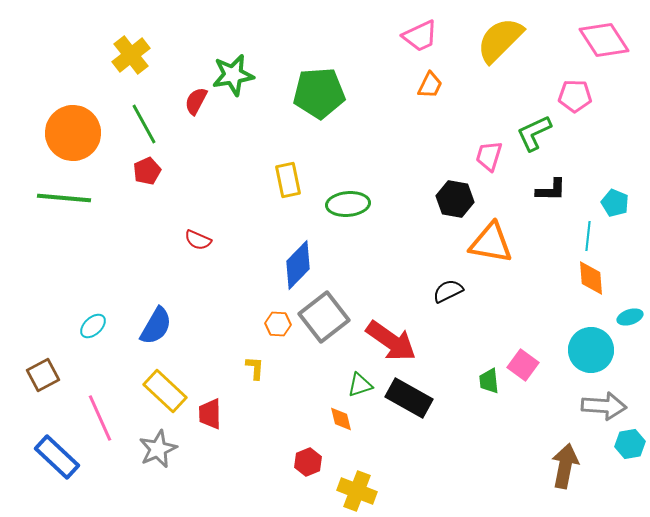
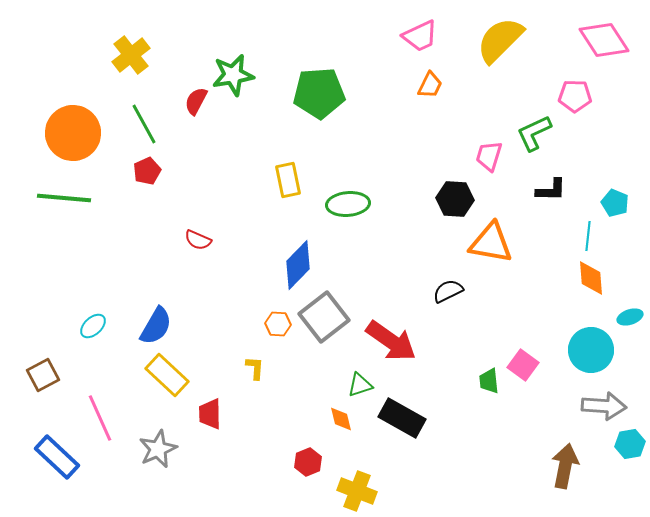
black hexagon at (455, 199): rotated 6 degrees counterclockwise
yellow rectangle at (165, 391): moved 2 px right, 16 px up
black rectangle at (409, 398): moved 7 px left, 20 px down
